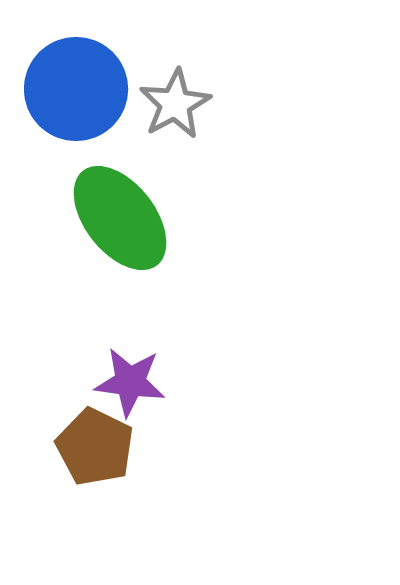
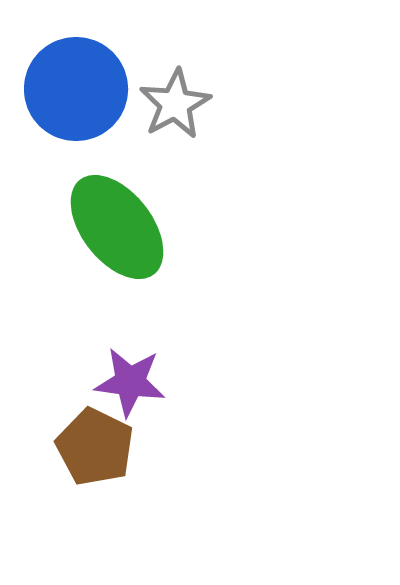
green ellipse: moved 3 px left, 9 px down
